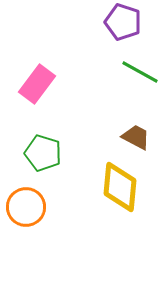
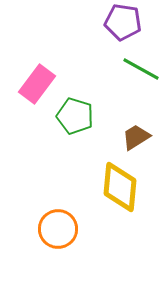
purple pentagon: rotated 9 degrees counterclockwise
green line: moved 1 px right, 3 px up
brown trapezoid: rotated 60 degrees counterclockwise
green pentagon: moved 32 px right, 37 px up
orange circle: moved 32 px right, 22 px down
